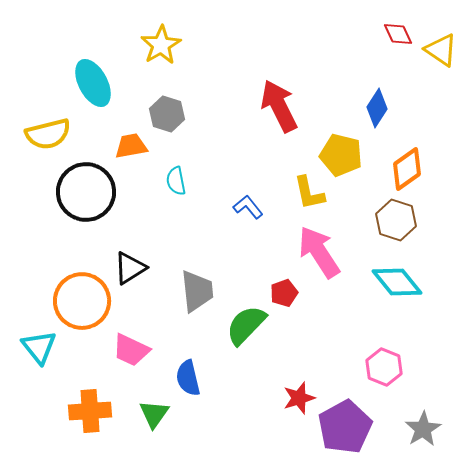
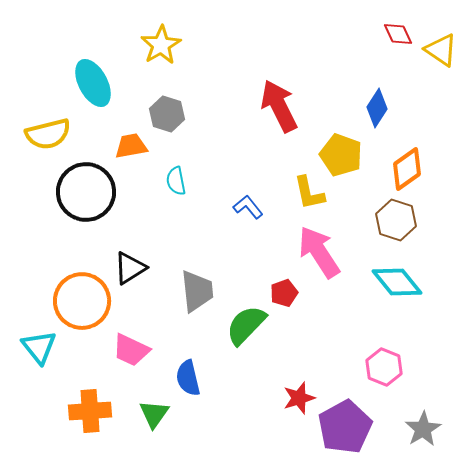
yellow pentagon: rotated 6 degrees clockwise
